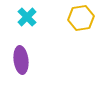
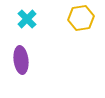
cyan cross: moved 2 px down
